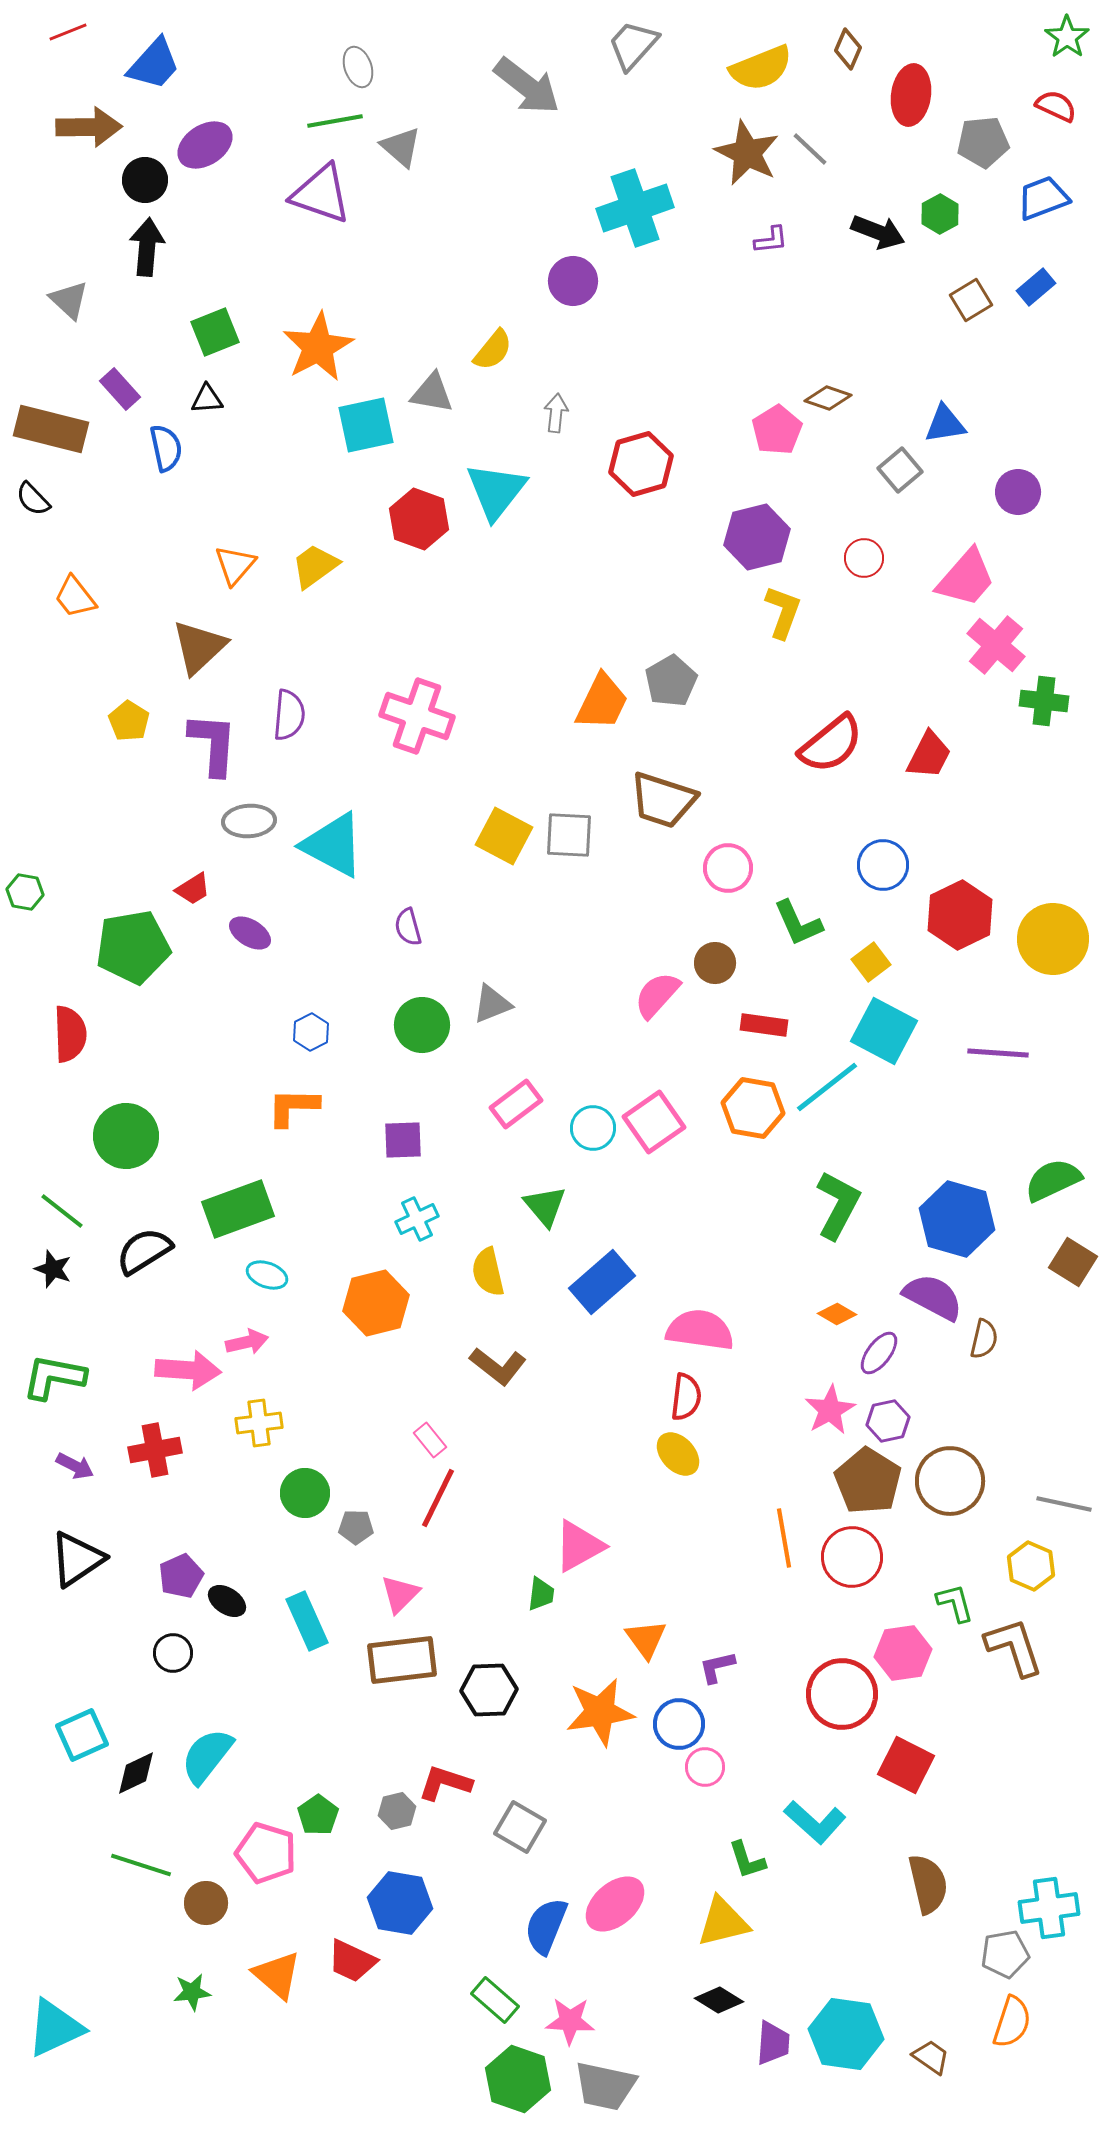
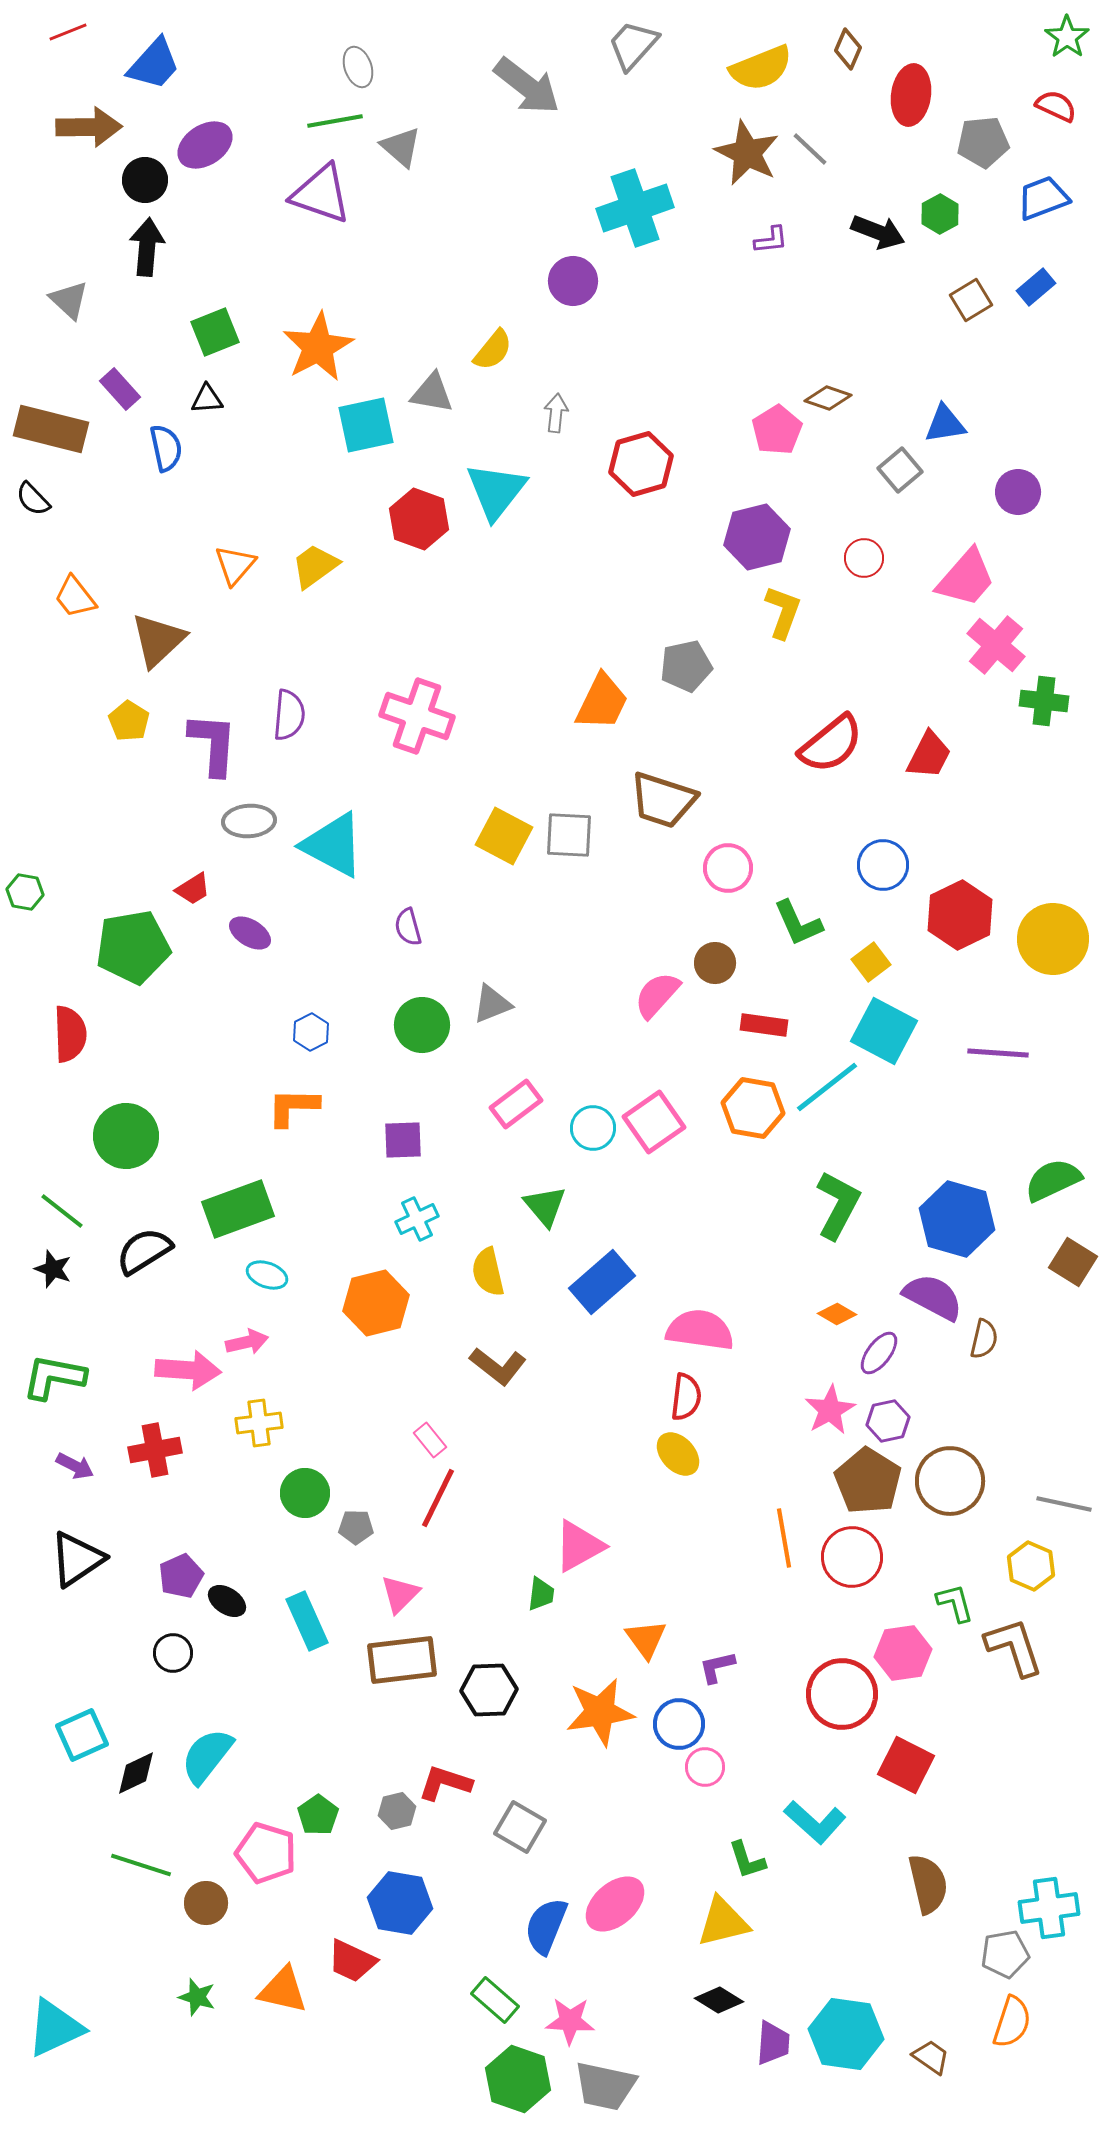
brown triangle at (199, 647): moved 41 px left, 7 px up
gray pentagon at (671, 681): moved 15 px right, 15 px up; rotated 18 degrees clockwise
orange triangle at (277, 1975): moved 6 px right, 15 px down; rotated 28 degrees counterclockwise
green star at (192, 1992): moved 5 px right, 5 px down; rotated 24 degrees clockwise
